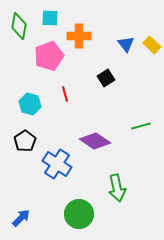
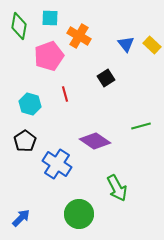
orange cross: rotated 30 degrees clockwise
green arrow: rotated 16 degrees counterclockwise
